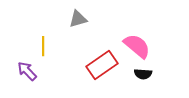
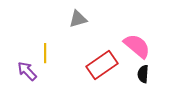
yellow line: moved 2 px right, 7 px down
black semicircle: rotated 90 degrees clockwise
